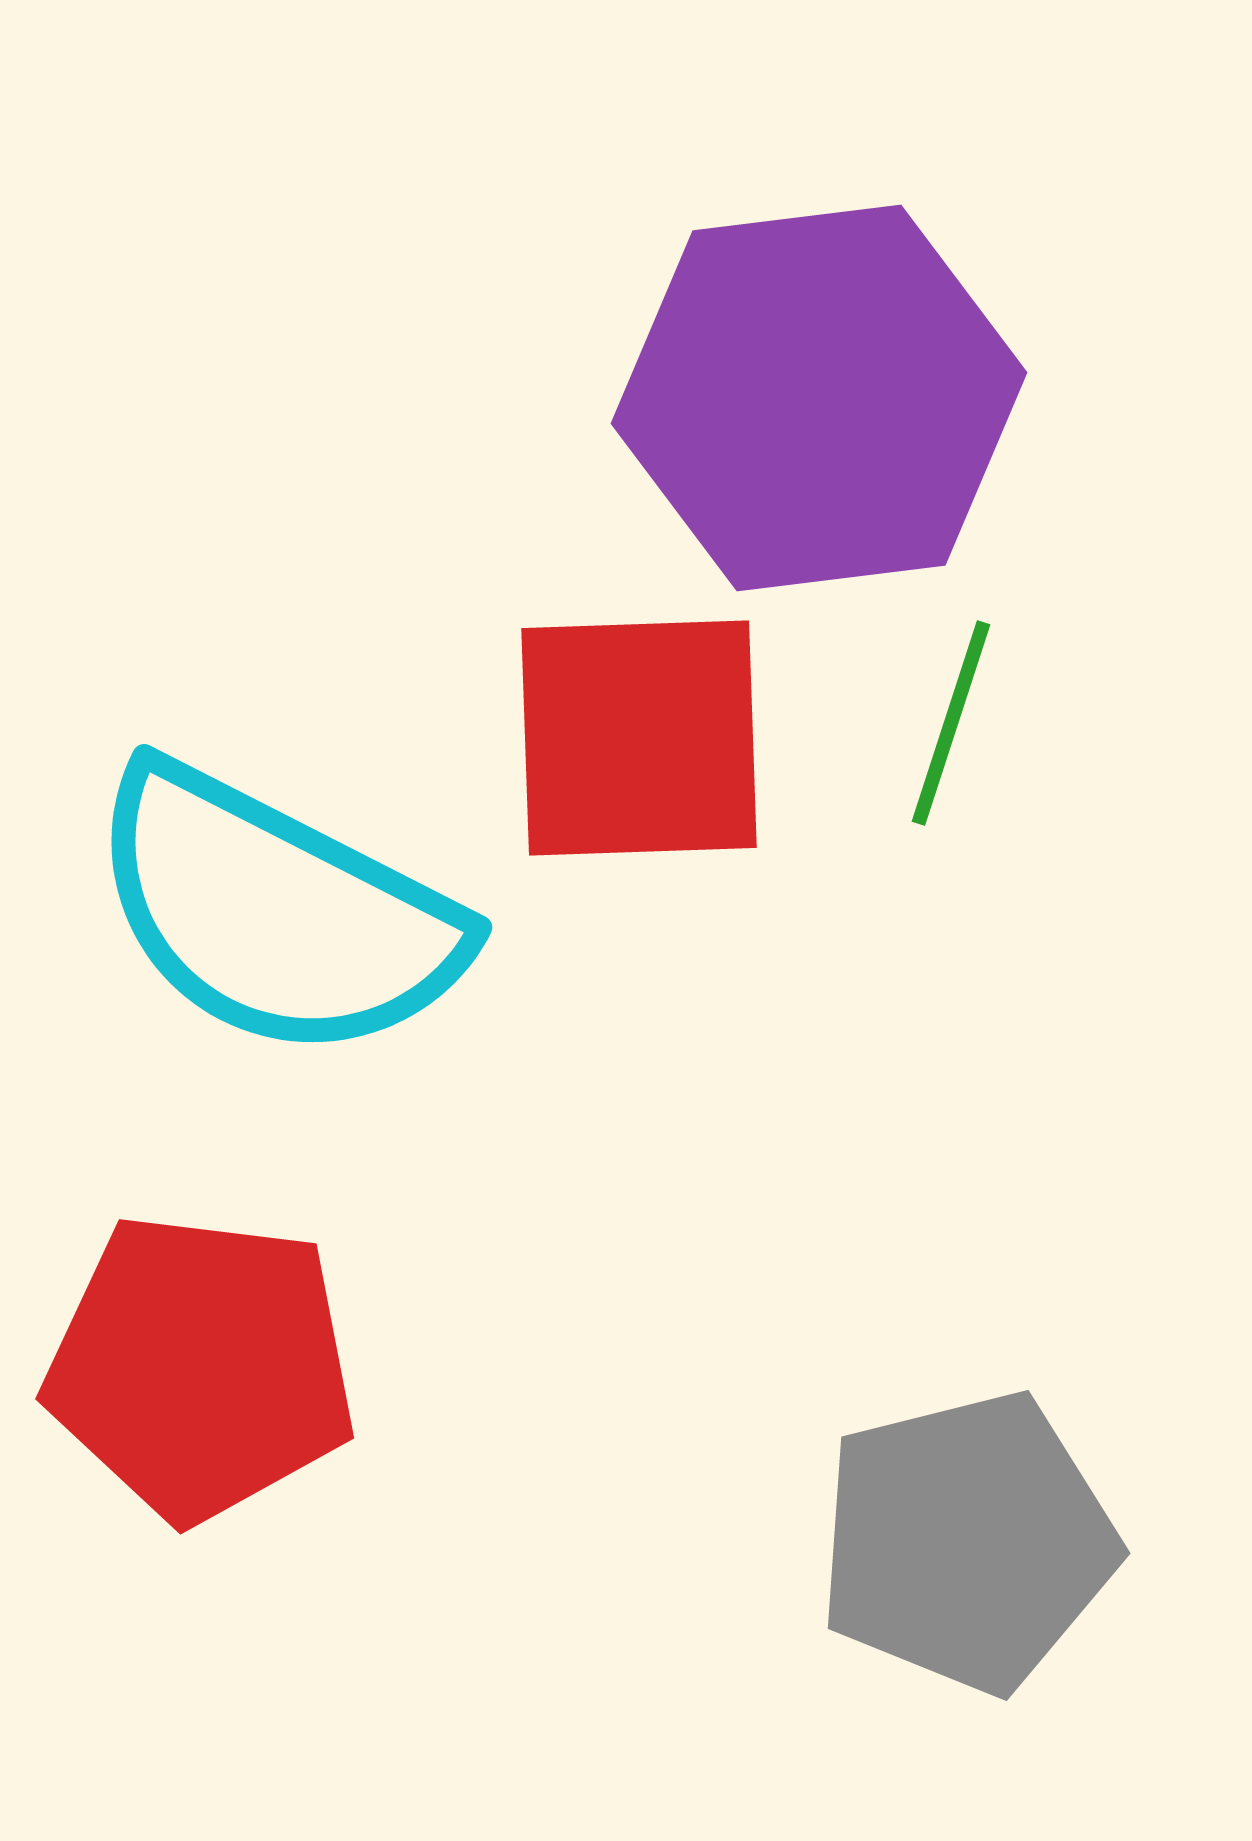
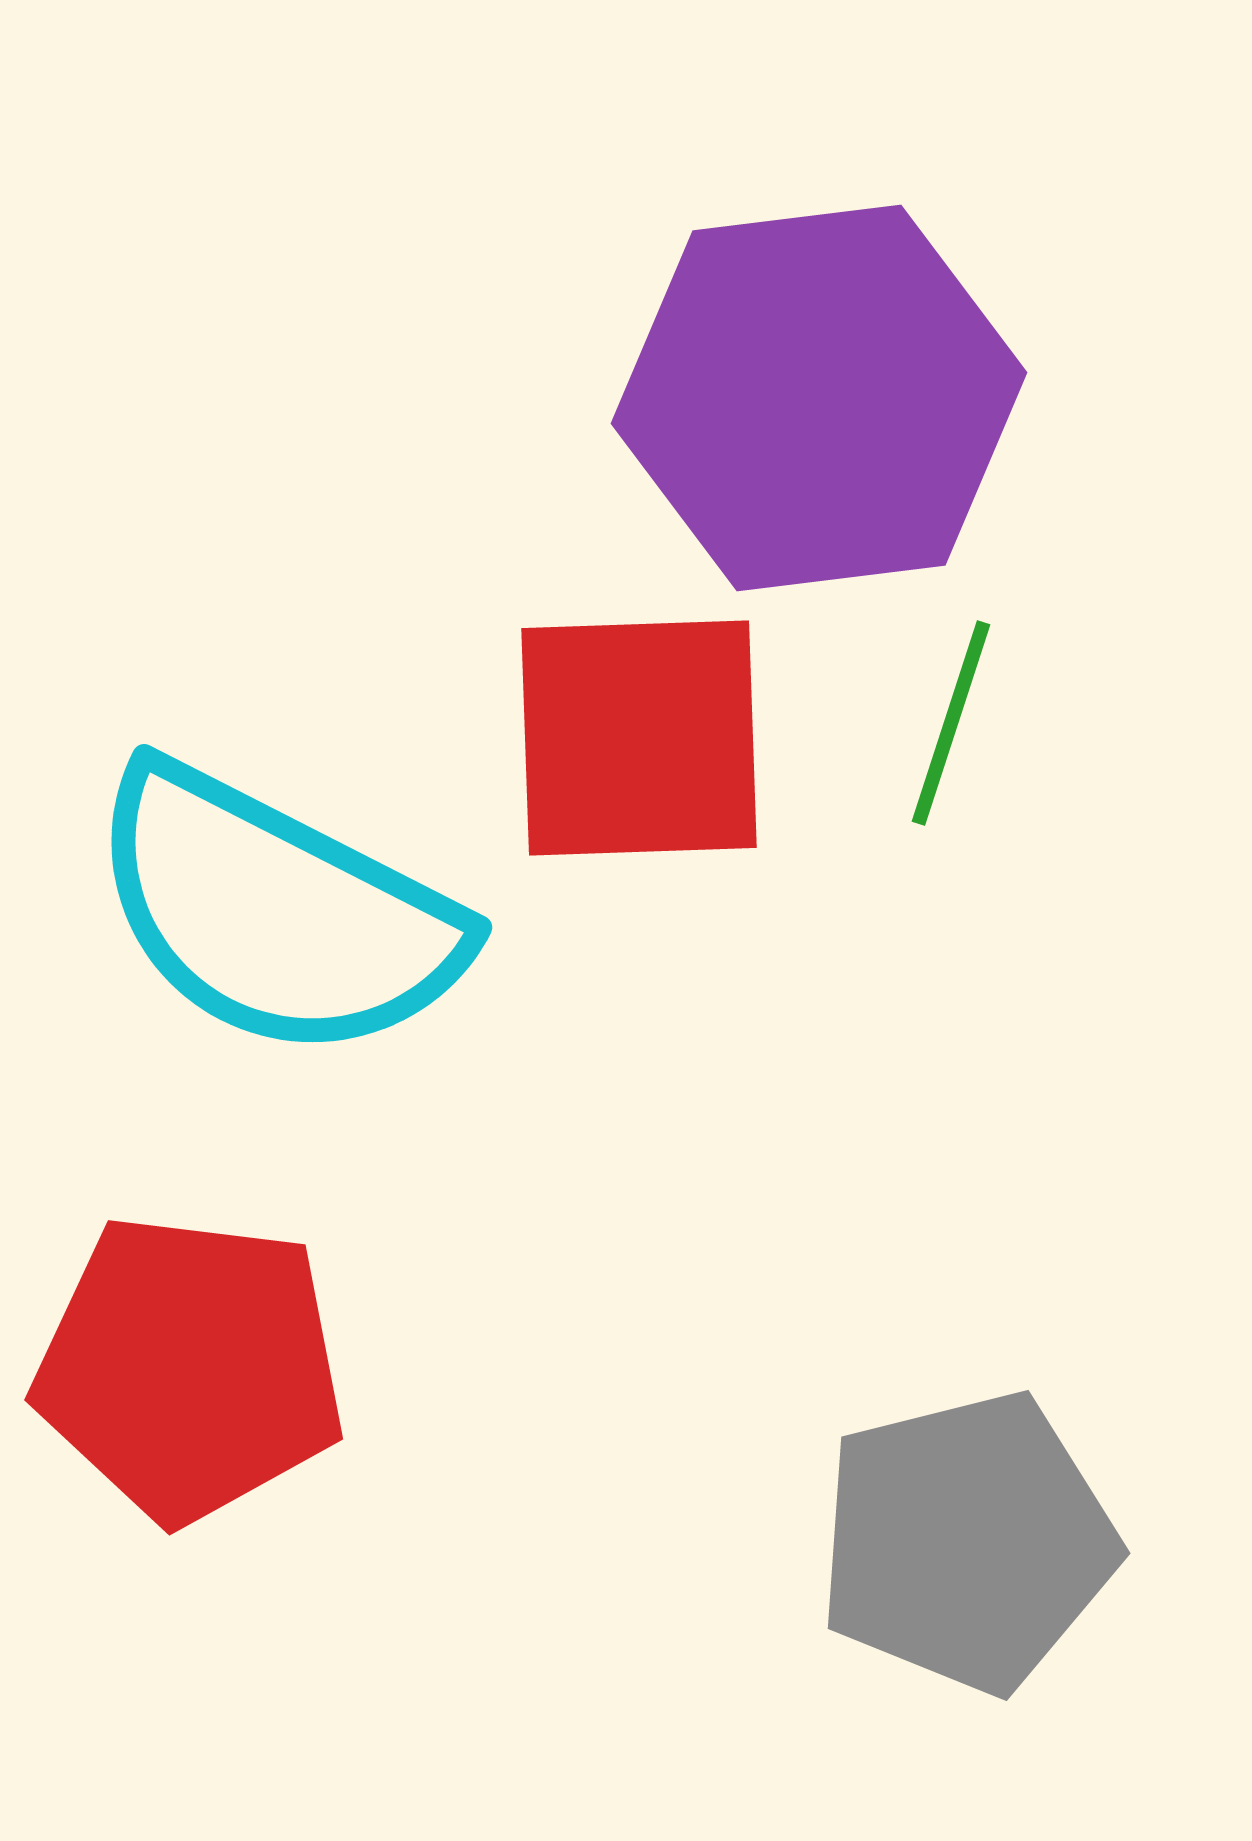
red pentagon: moved 11 px left, 1 px down
